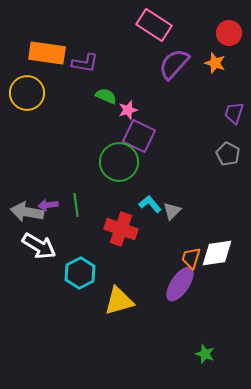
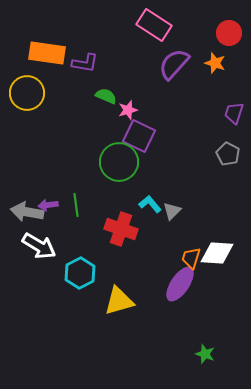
white diamond: rotated 12 degrees clockwise
